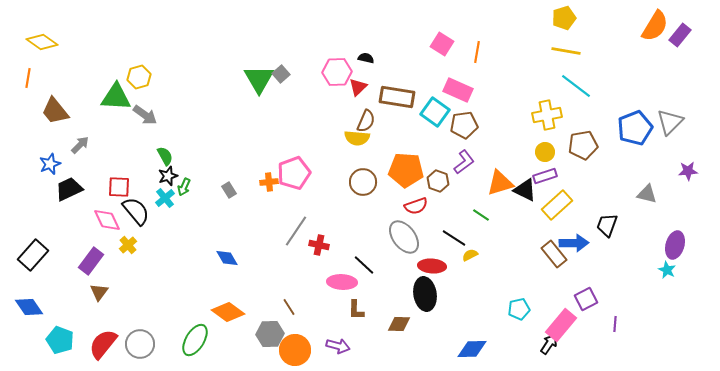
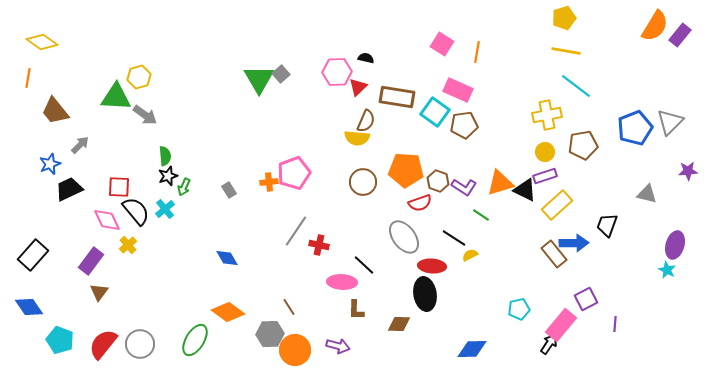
green semicircle at (165, 156): rotated 24 degrees clockwise
purple L-shape at (464, 162): moved 25 px down; rotated 70 degrees clockwise
cyan cross at (165, 198): moved 11 px down
red semicircle at (416, 206): moved 4 px right, 3 px up
